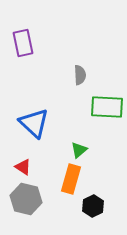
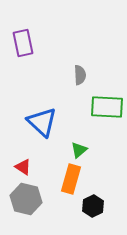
blue triangle: moved 8 px right, 1 px up
